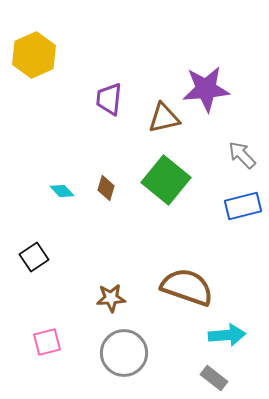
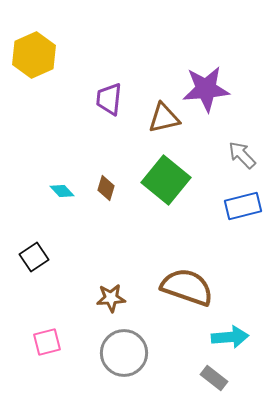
cyan arrow: moved 3 px right, 2 px down
